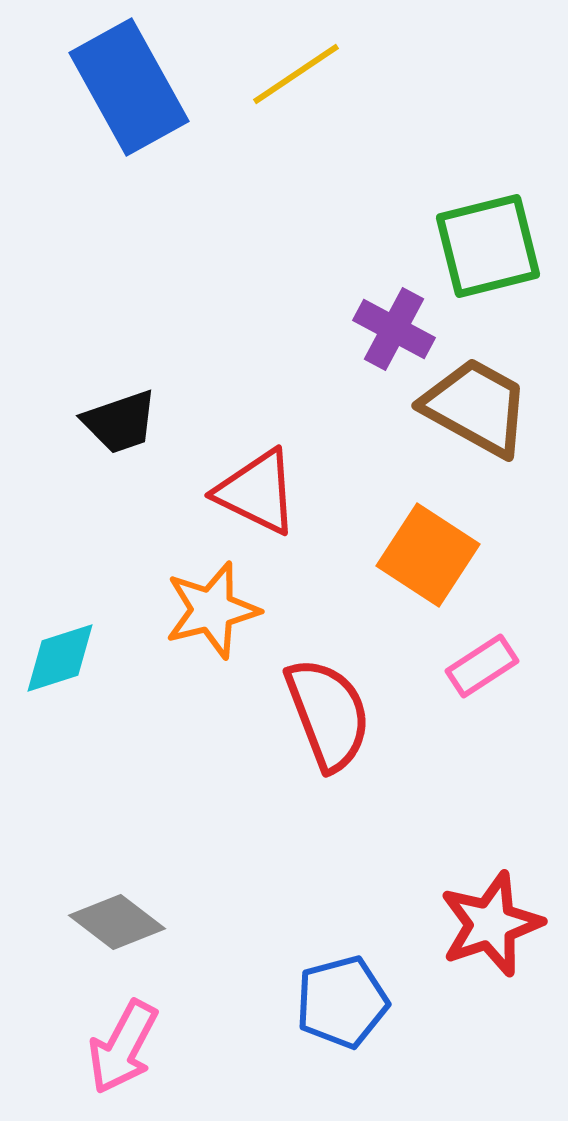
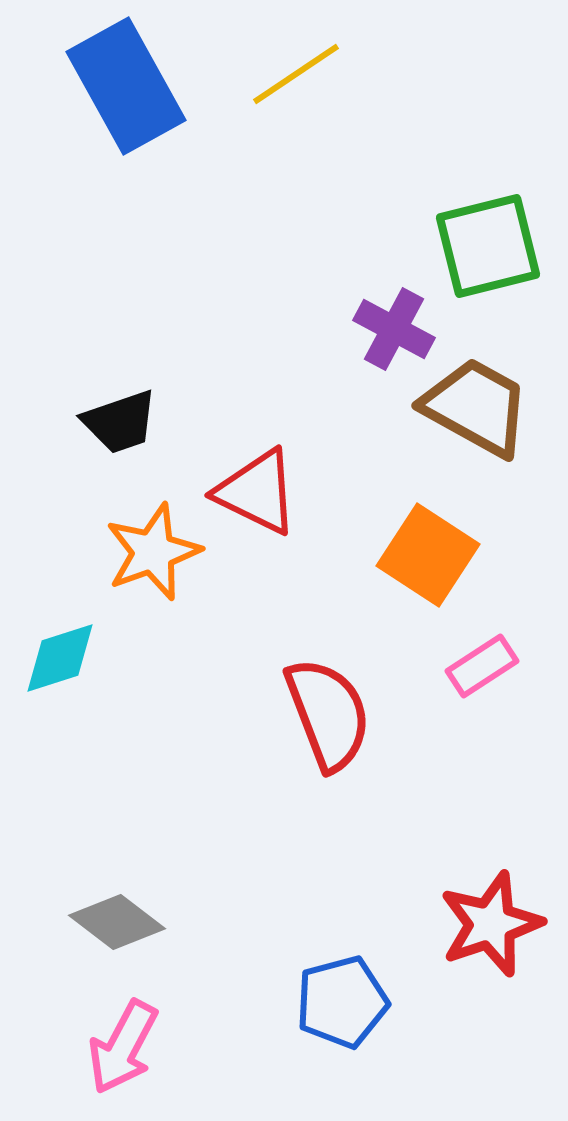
blue rectangle: moved 3 px left, 1 px up
orange star: moved 59 px left, 58 px up; rotated 6 degrees counterclockwise
